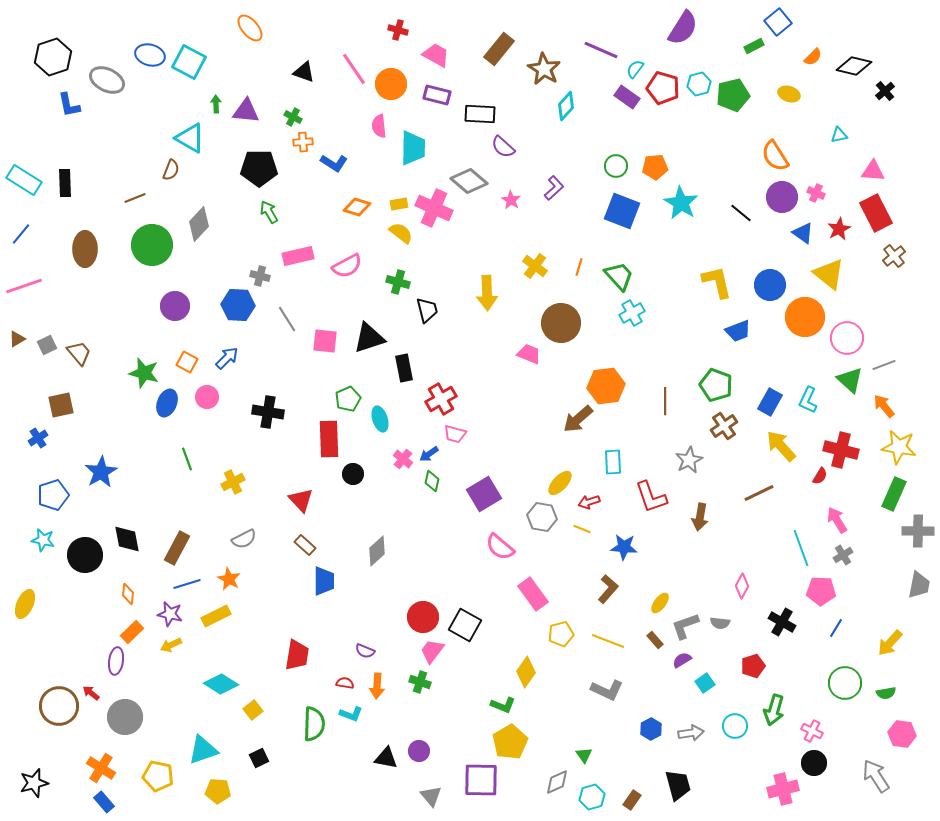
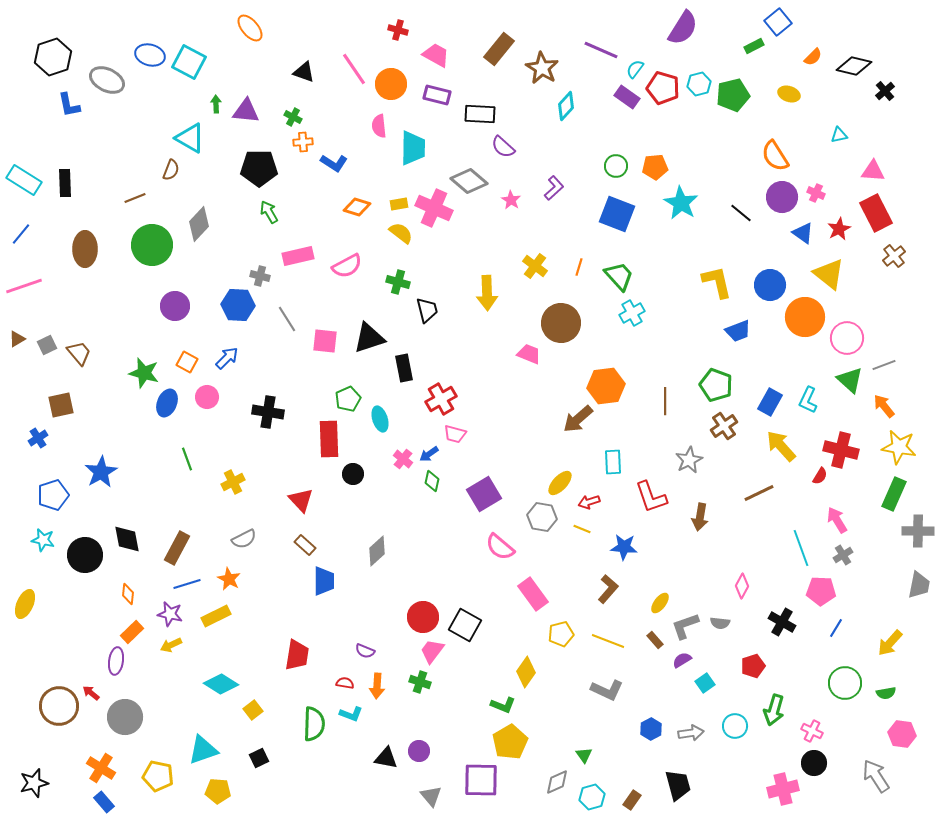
brown star at (544, 69): moved 2 px left, 1 px up
blue square at (622, 211): moved 5 px left, 3 px down
